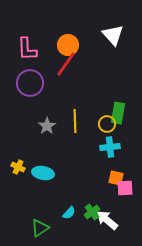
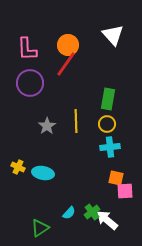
green rectangle: moved 10 px left, 14 px up
yellow line: moved 1 px right
pink square: moved 3 px down
